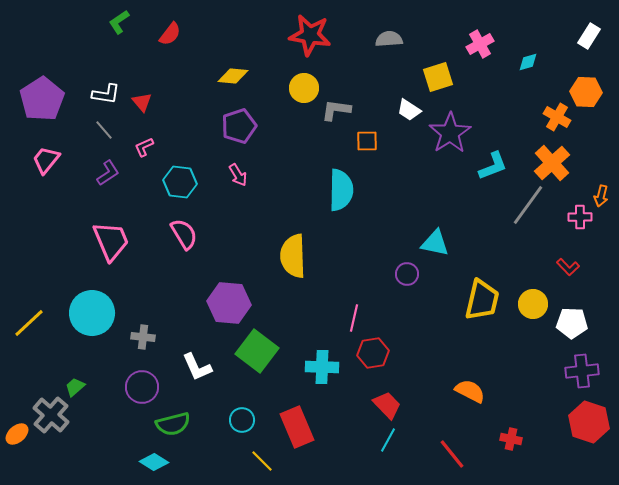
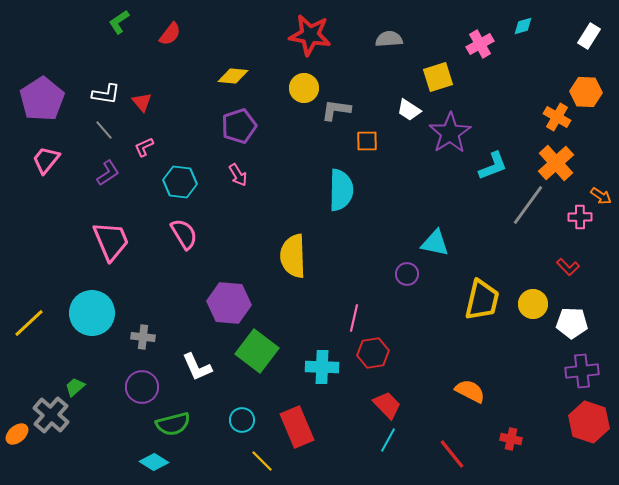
cyan diamond at (528, 62): moved 5 px left, 36 px up
orange cross at (552, 163): moved 4 px right
orange arrow at (601, 196): rotated 70 degrees counterclockwise
